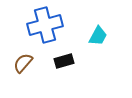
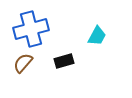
blue cross: moved 14 px left, 4 px down
cyan trapezoid: moved 1 px left
